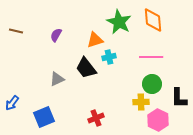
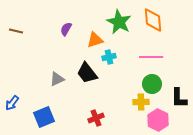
purple semicircle: moved 10 px right, 6 px up
black trapezoid: moved 1 px right, 5 px down
